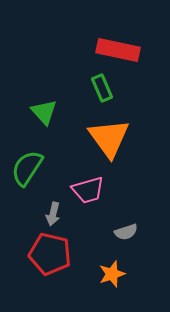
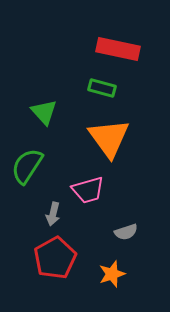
red rectangle: moved 1 px up
green rectangle: rotated 52 degrees counterclockwise
green semicircle: moved 2 px up
red pentagon: moved 5 px right, 4 px down; rotated 30 degrees clockwise
